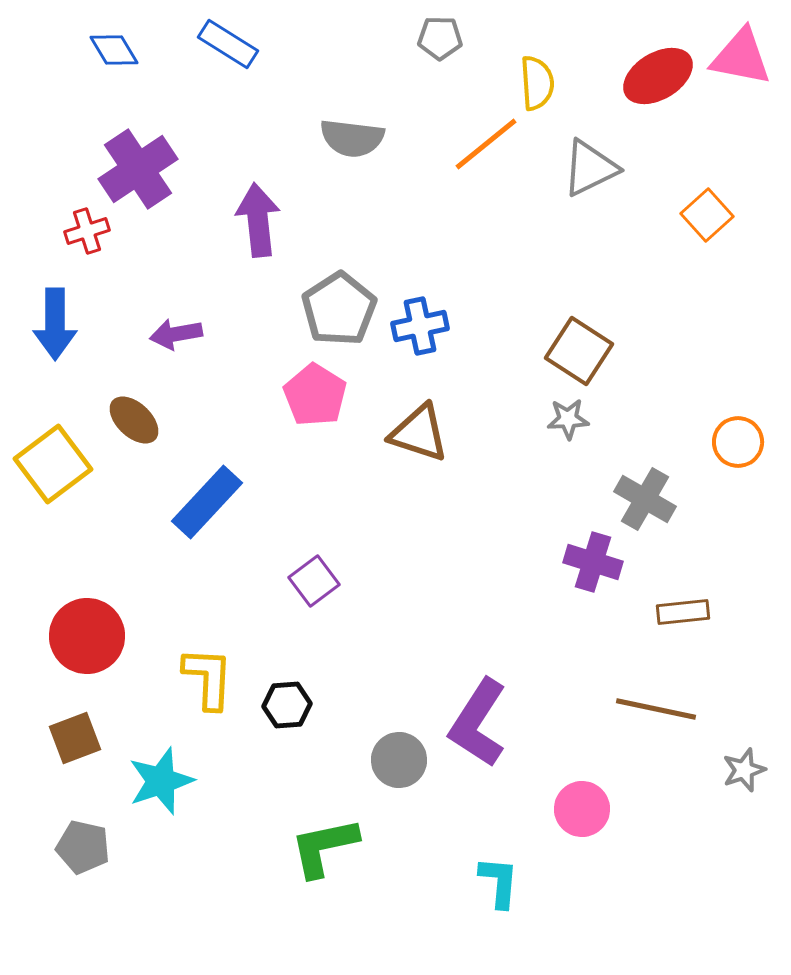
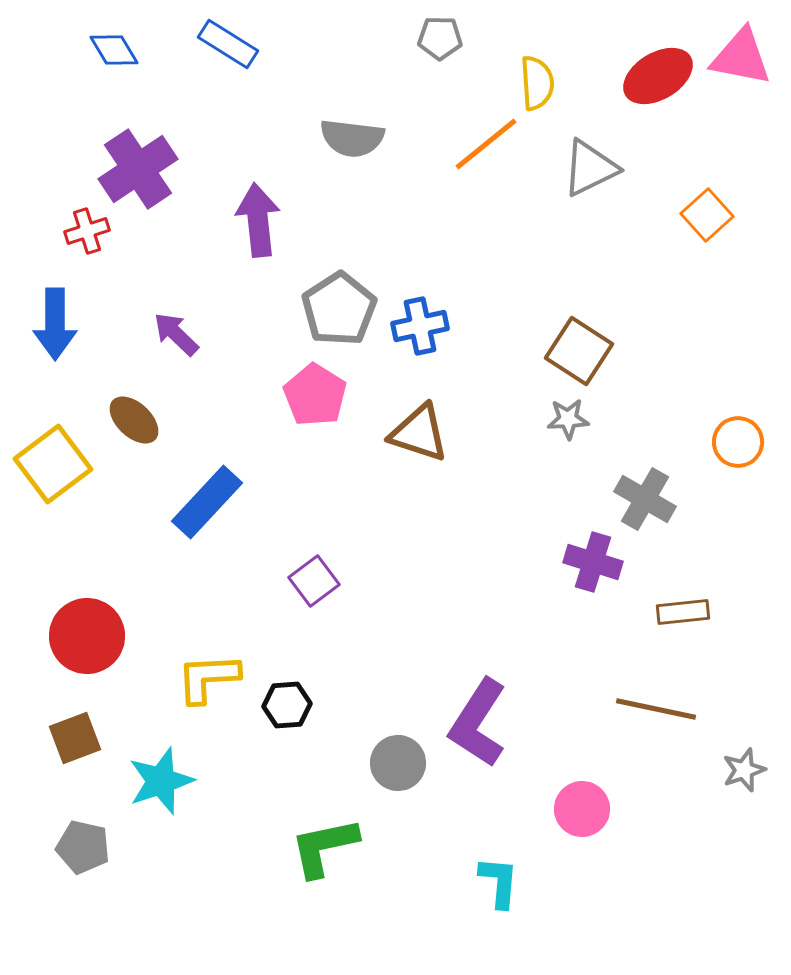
purple arrow at (176, 334): rotated 54 degrees clockwise
yellow L-shape at (208, 678): rotated 96 degrees counterclockwise
gray circle at (399, 760): moved 1 px left, 3 px down
